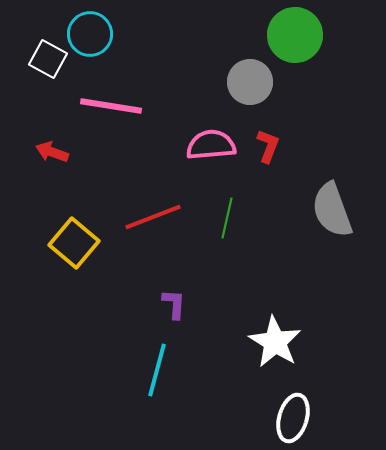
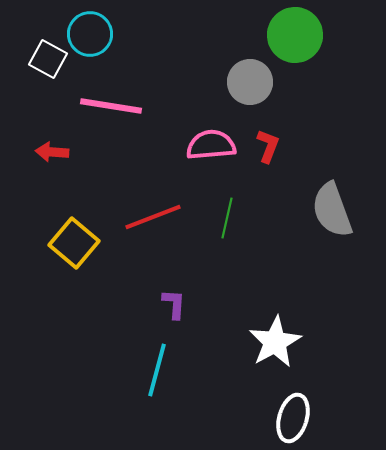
red arrow: rotated 16 degrees counterclockwise
white star: rotated 12 degrees clockwise
